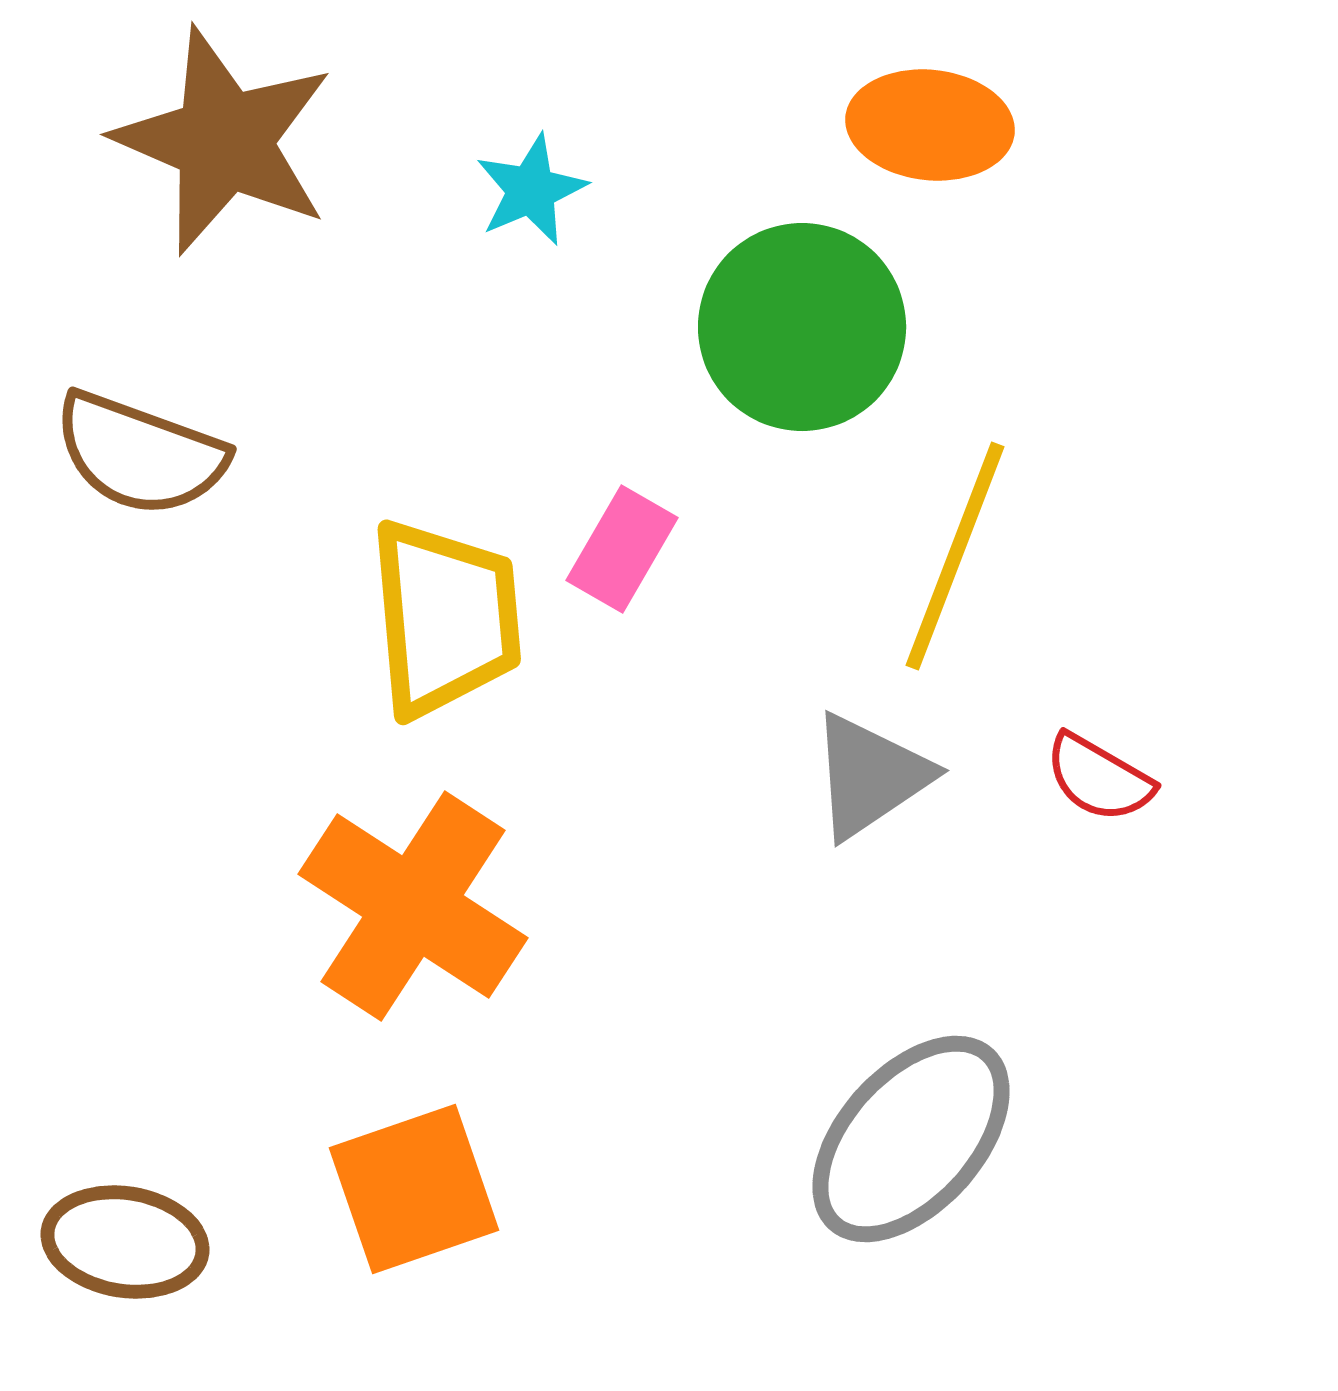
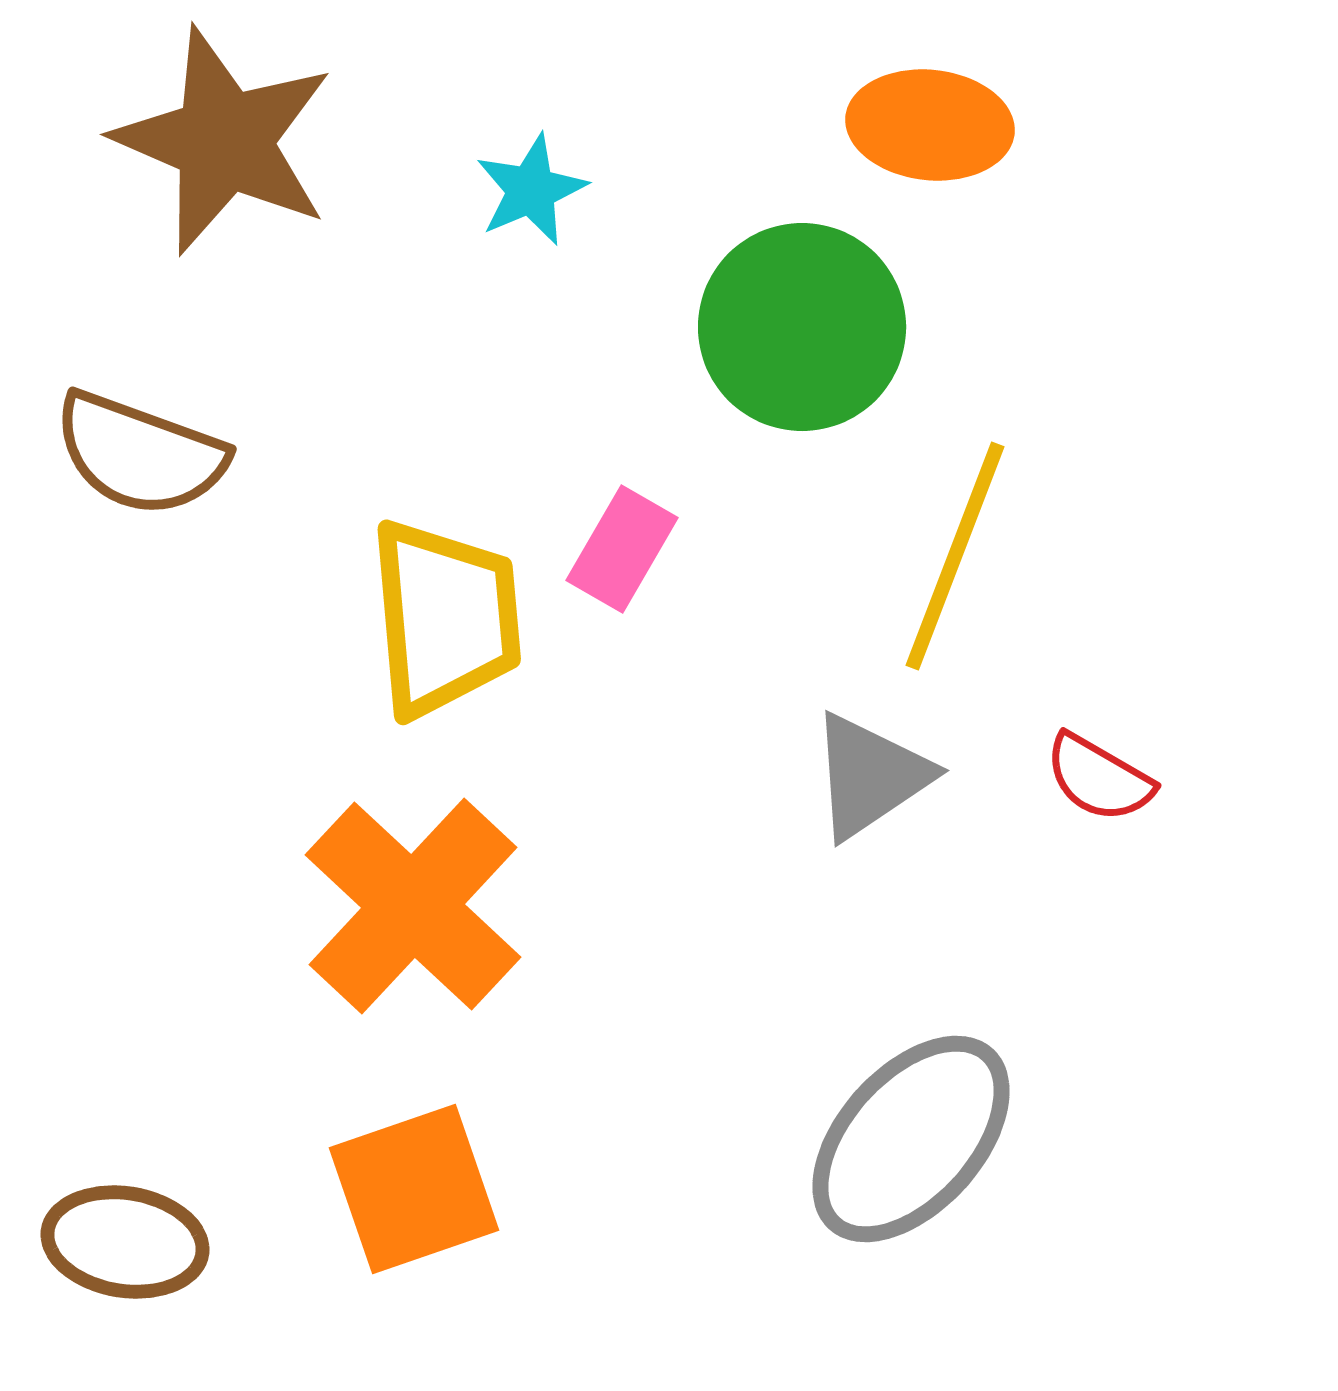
orange cross: rotated 10 degrees clockwise
